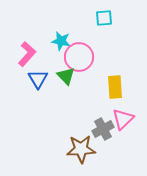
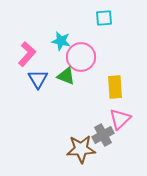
pink circle: moved 2 px right
green triangle: rotated 24 degrees counterclockwise
pink triangle: moved 3 px left
gray cross: moved 6 px down
